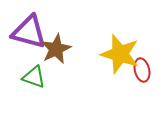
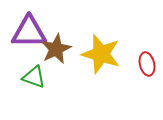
purple triangle: rotated 15 degrees counterclockwise
yellow star: moved 19 px left
red ellipse: moved 5 px right, 6 px up
